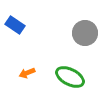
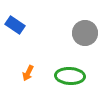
orange arrow: moved 1 px right; rotated 42 degrees counterclockwise
green ellipse: moved 1 px up; rotated 24 degrees counterclockwise
